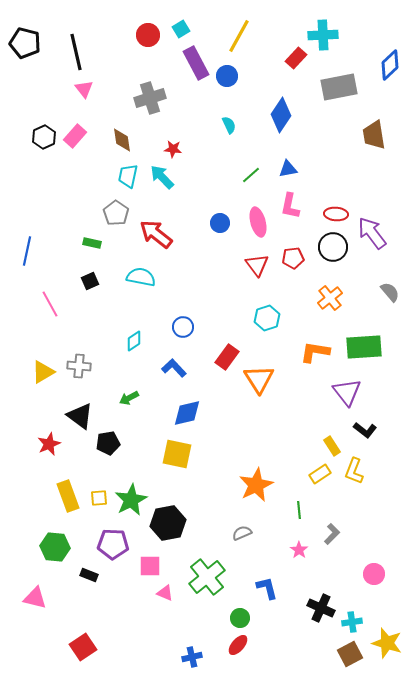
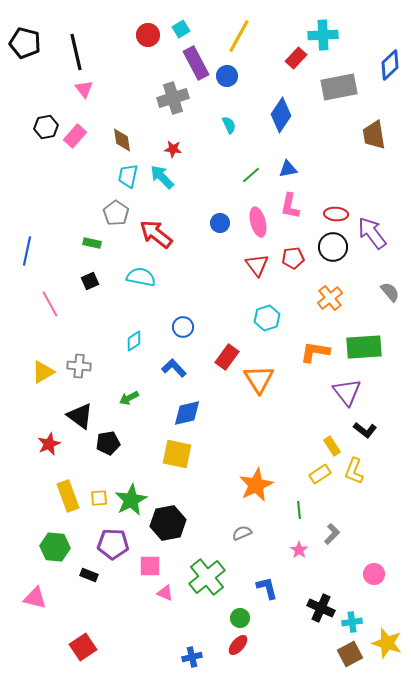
gray cross at (150, 98): moved 23 px right
black hexagon at (44, 137): moved 2 px right, 10 px up; rotated 15 degrees clockwise
